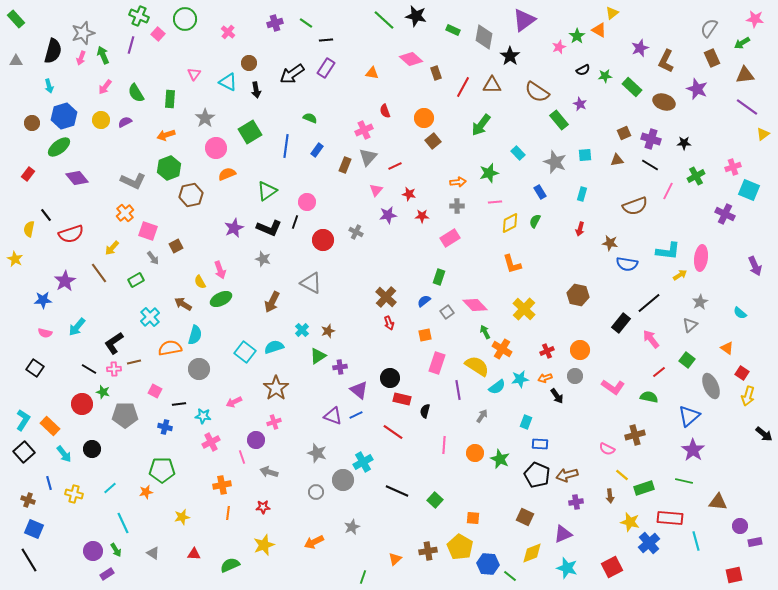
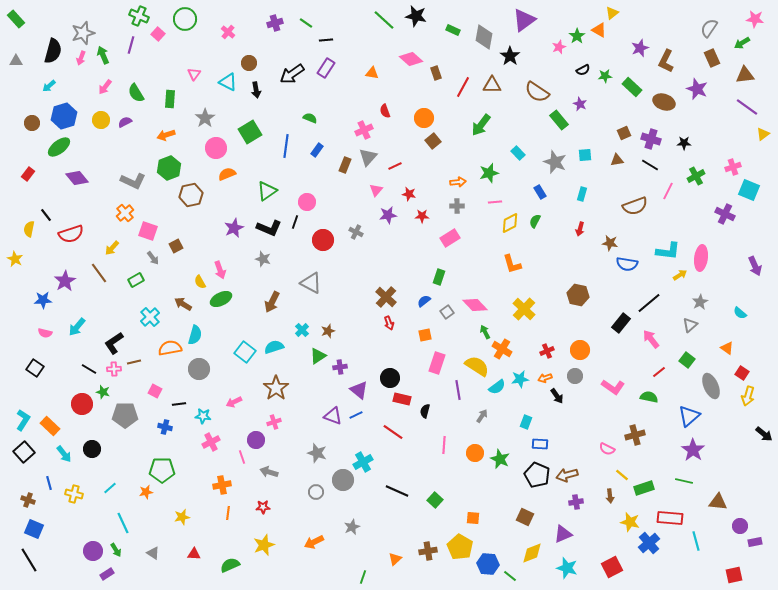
cyan arrow at (49, 86): rotated 64 degrees clockwise
